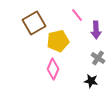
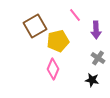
pink line: moved 2 px left
brown square: moved 1 px right, 3 px down
black star: moved 1 px right, 1 px up
